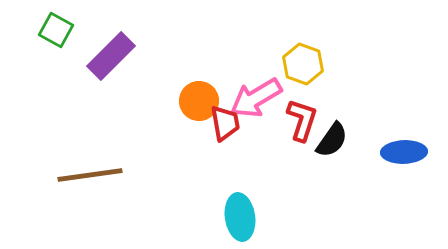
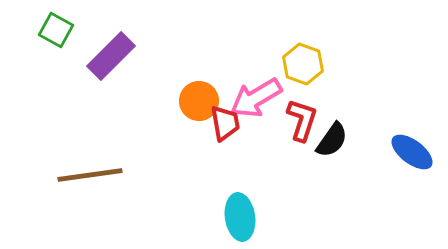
blue ellipse: moved 8 px right; rotated 39 degrees clockwise
